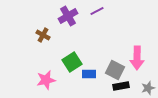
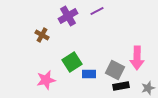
brown cross: moved 1 px left
